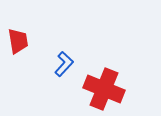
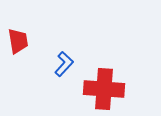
red cross: rotated 18 degrees counterclockwise
